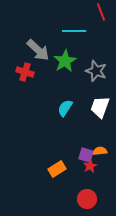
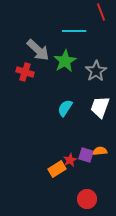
gray star: rotated 20 degrees clockwise
red star: moved 20 px left, 6 px up
